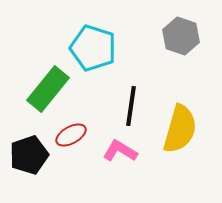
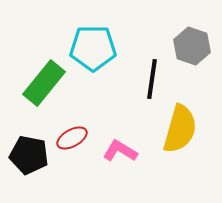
gray hexagon: moved 11 px right, 10 px down
cyan pentagon: rotated 18 degrees counterclockwise
green rectangle: moved 4 px left, 6 px up
black line: moved 21 px right, 27 px up
red ellipse: moved 1 px right, 3 px down
black pentagon: rotated 30 degrees clockwise
